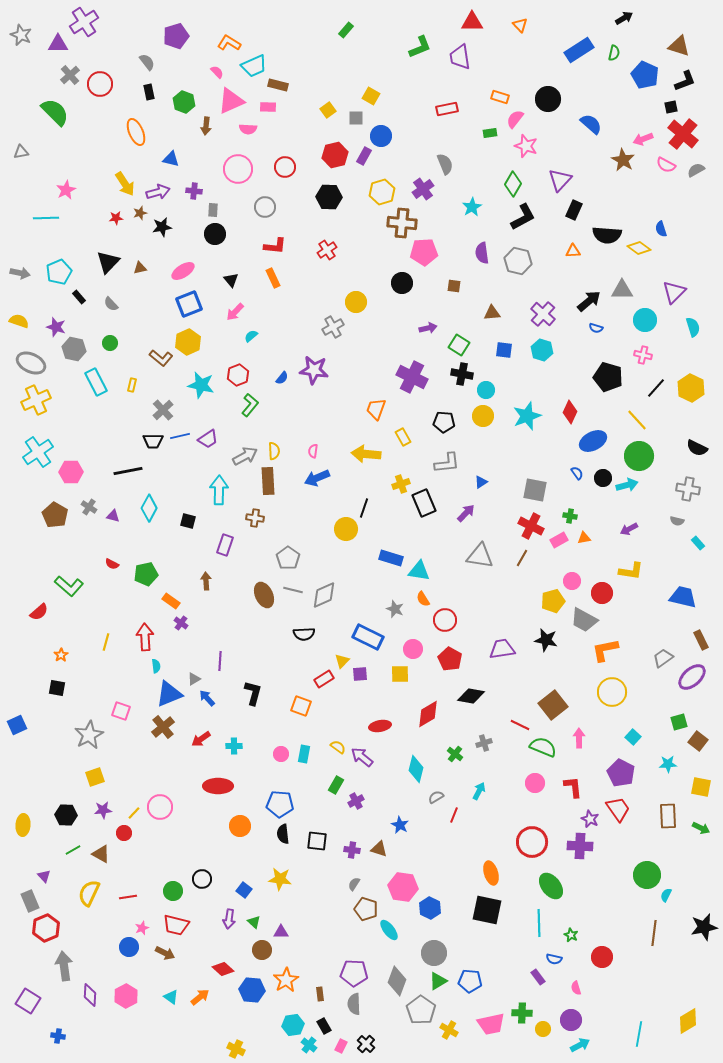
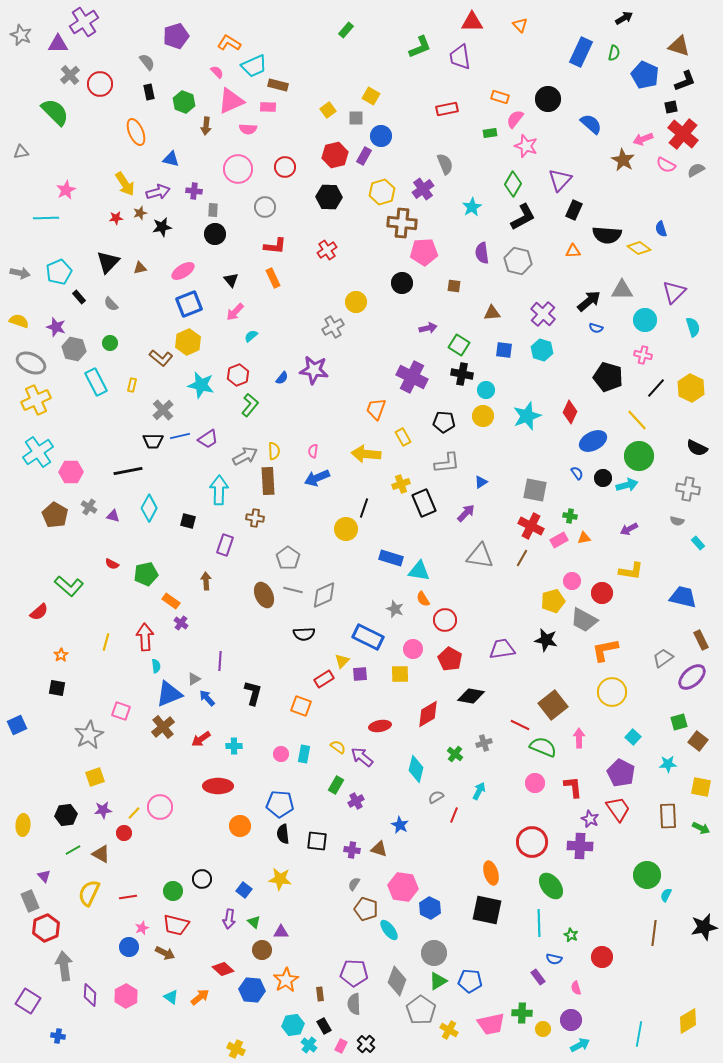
blue rectangle at (579, 50): moved 2 px right, 2 px down; rotated 32 degrees counterclockwise
black hexagon at (66, 815): rotated 10 degrees counterclockwise
